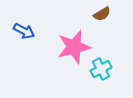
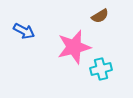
brown semicircle: moved 2 px left, 2 px down
cyan cross: rotated 15 degrees clockwise
